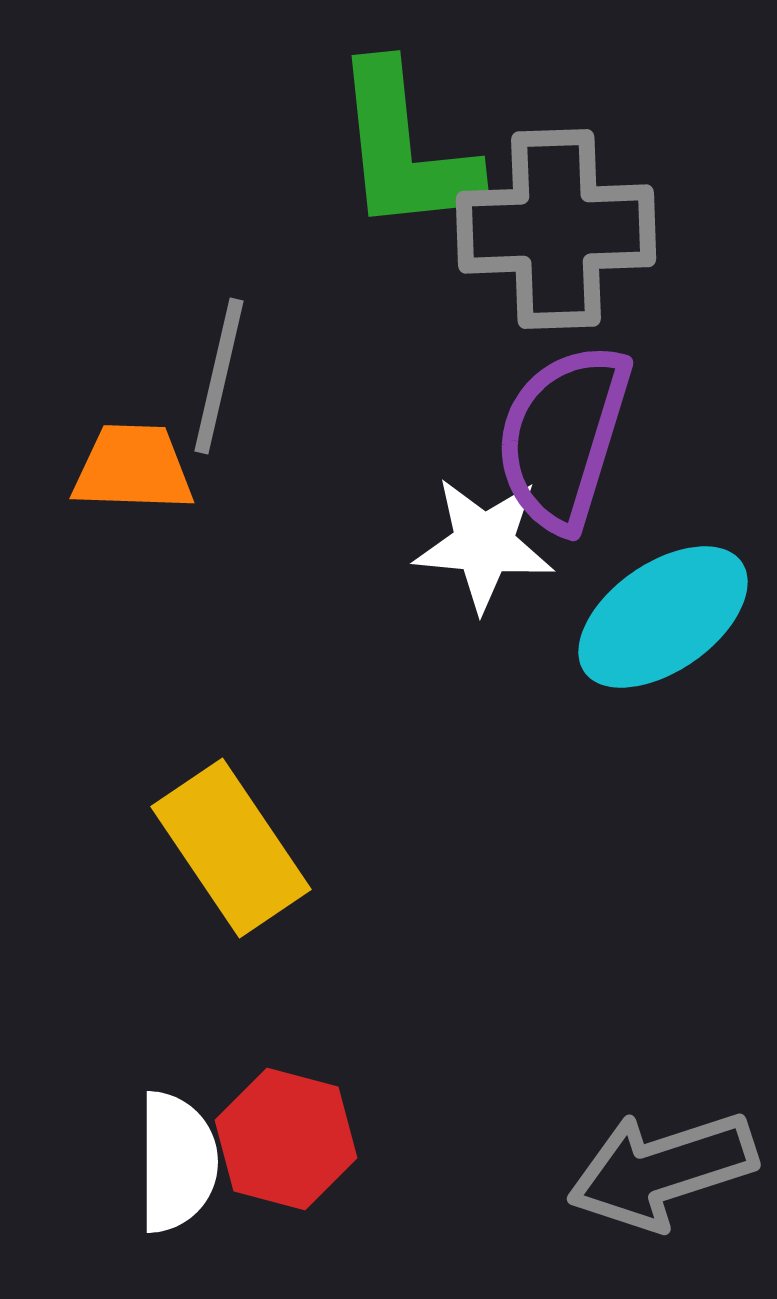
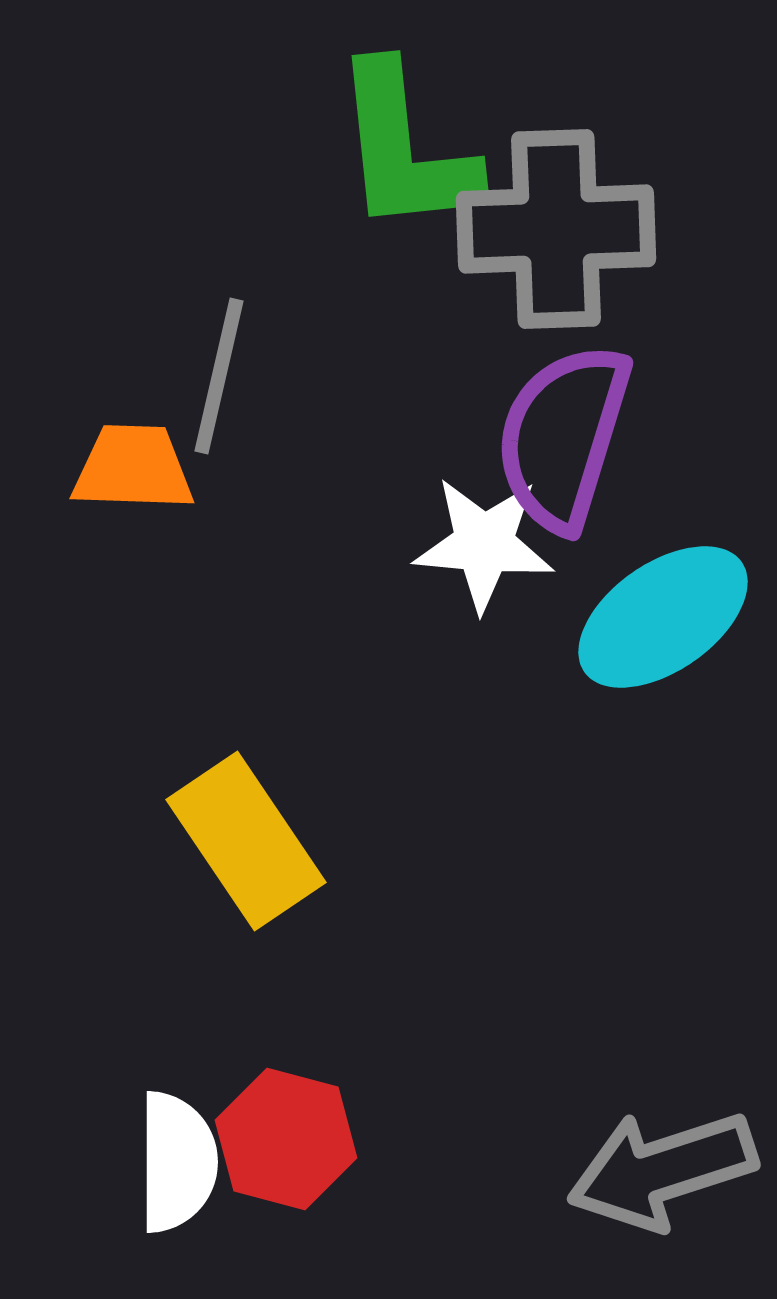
yellow rectangle: moved 15 px right, 7 px up
